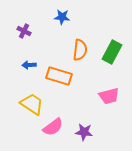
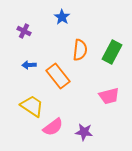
blue star: rotated 28 degrees clockwise
orange rectangle: moved 1 px left; rotated 35 degrees clockwise
yellow trapezoid: moved 2 px down
